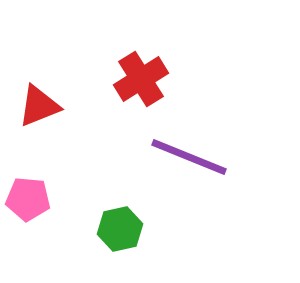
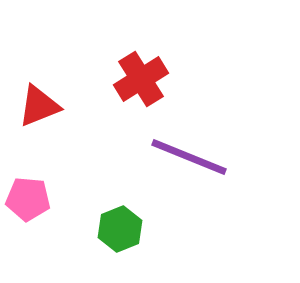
green hexagon: rotated 9 degrees counterclockwise
